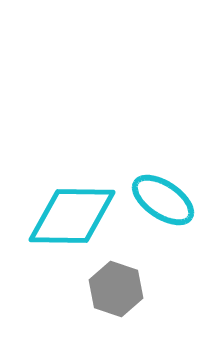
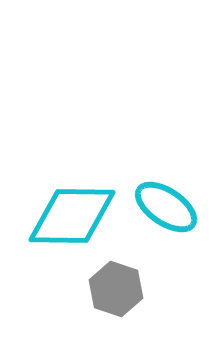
cyan ellipse: moved 3 px right, 7 px down
